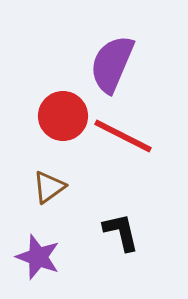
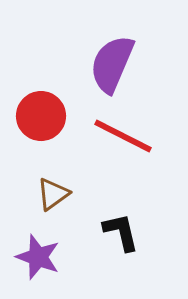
red circle: moved 22 px left
brown triangle: moved 4 px right, 7 px down
